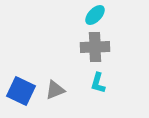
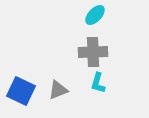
gray cross: moved 2 px left, 5 px down
gray triangle: moved 3 px right
